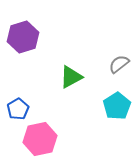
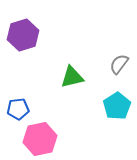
purple hexagon: moved 2 px up
gray semicircle: rotated 15 degrees counterclockwise
green triangle: moved 1 px right; rotated 15 degrees clockwise
blue pentagon: rotated 25 degrees clockwise
